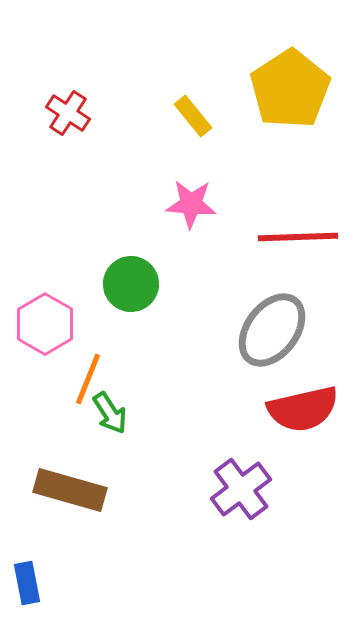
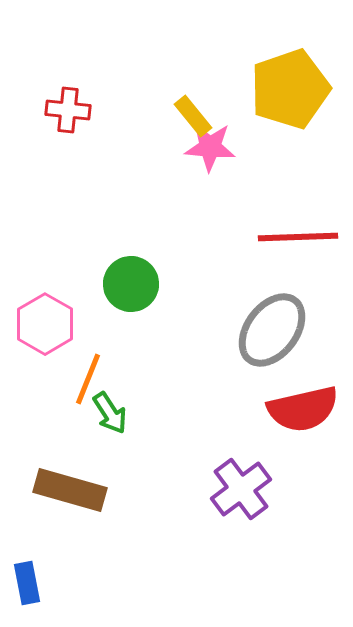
yellow pentagon: rotated 14 degrees clockwise
red cross: moved 3 px up; rotated 27 degrees counterclockwise
pink star: moved 19 px right, 57 px up
